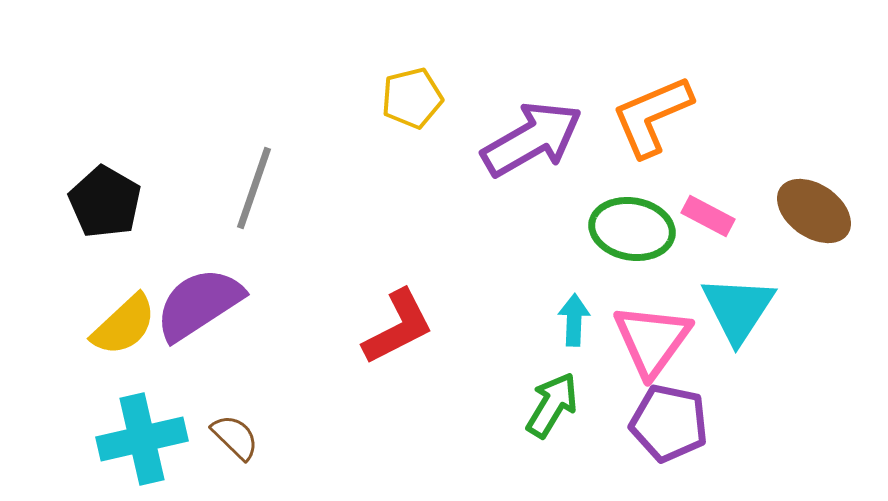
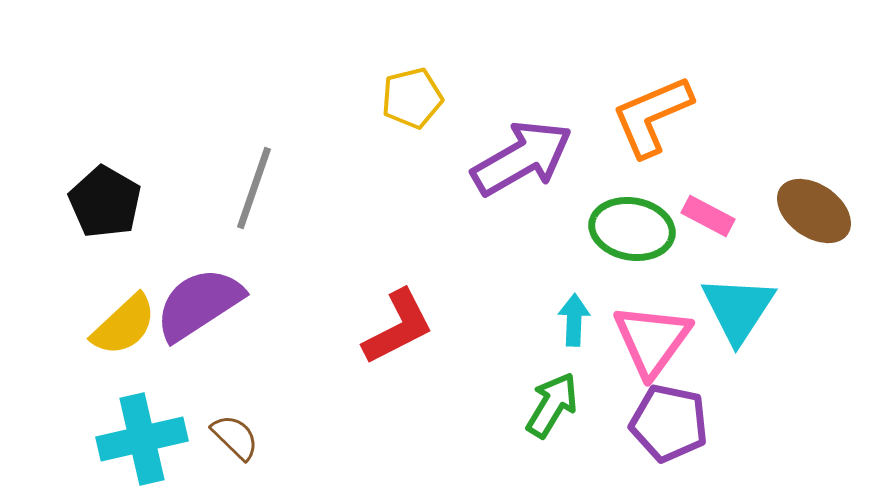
purple arrow: moved 10 px left, 19 px down
